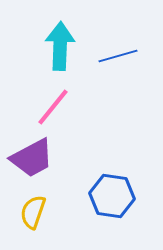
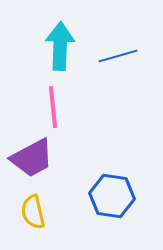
pink line: rotated 45 degrees counterclockwise
yellow semicircle: rotated 32 degrees counterclockwise
